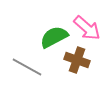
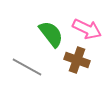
pink arrow: moved 1 px down; rotated 16 degrees counterclockwise
green semicircle: moved 3 px left, 3 px up; rotated 80 degrees clockwise
